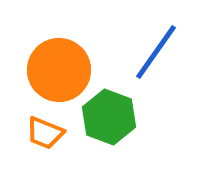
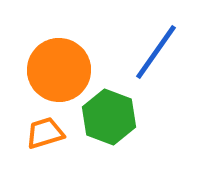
orange trapezoid: rotated 141 degrees clockwise
